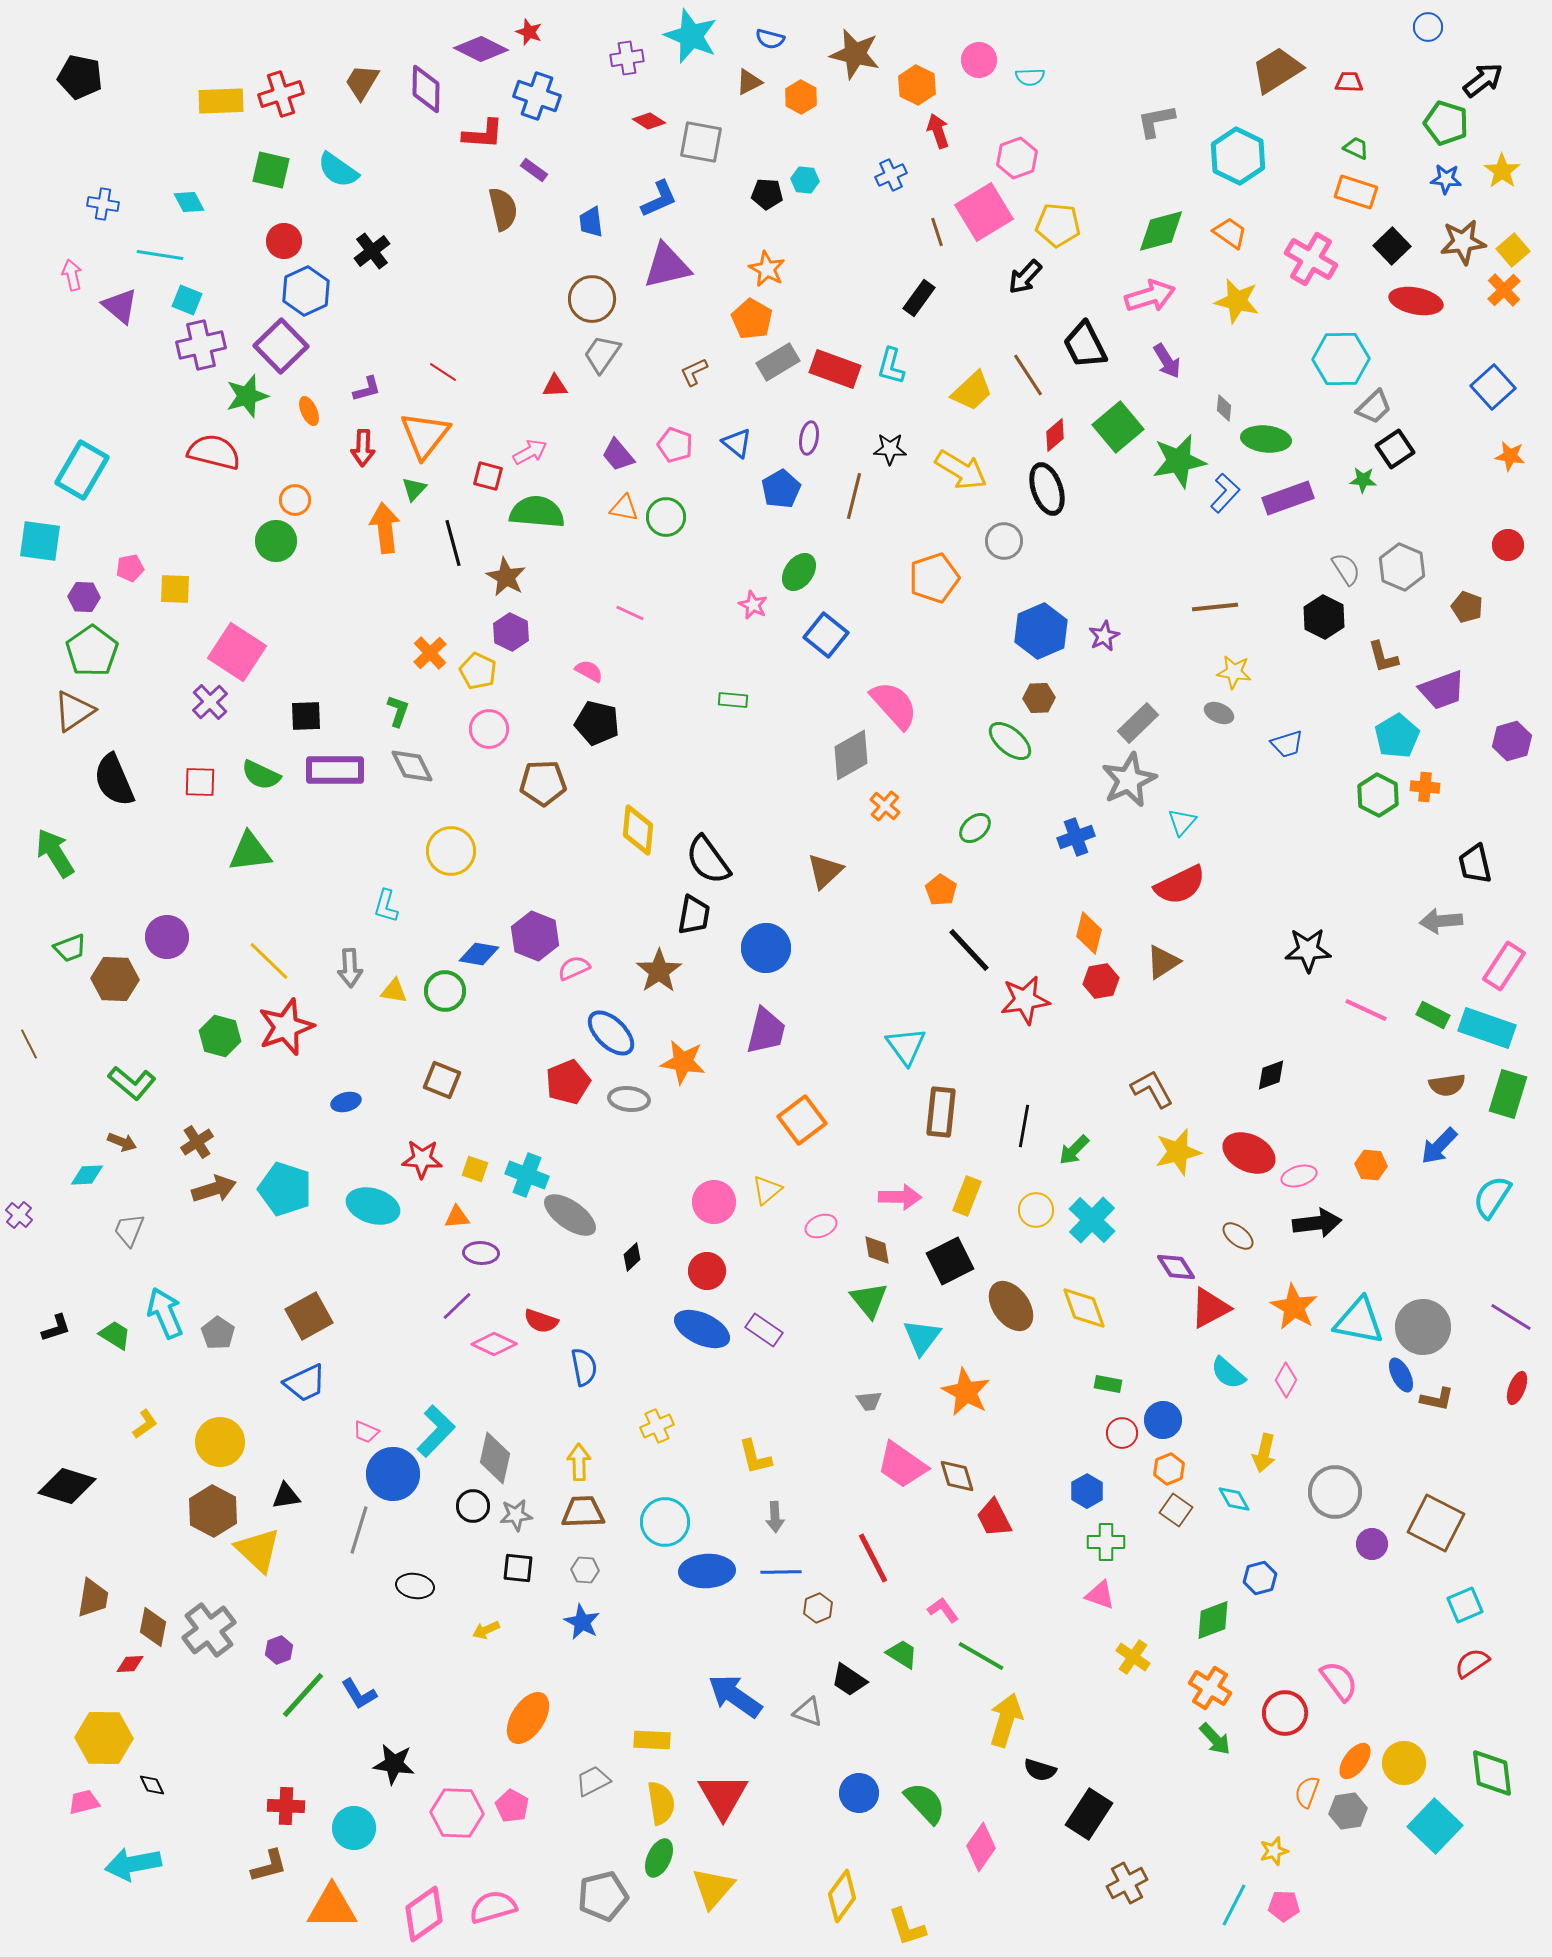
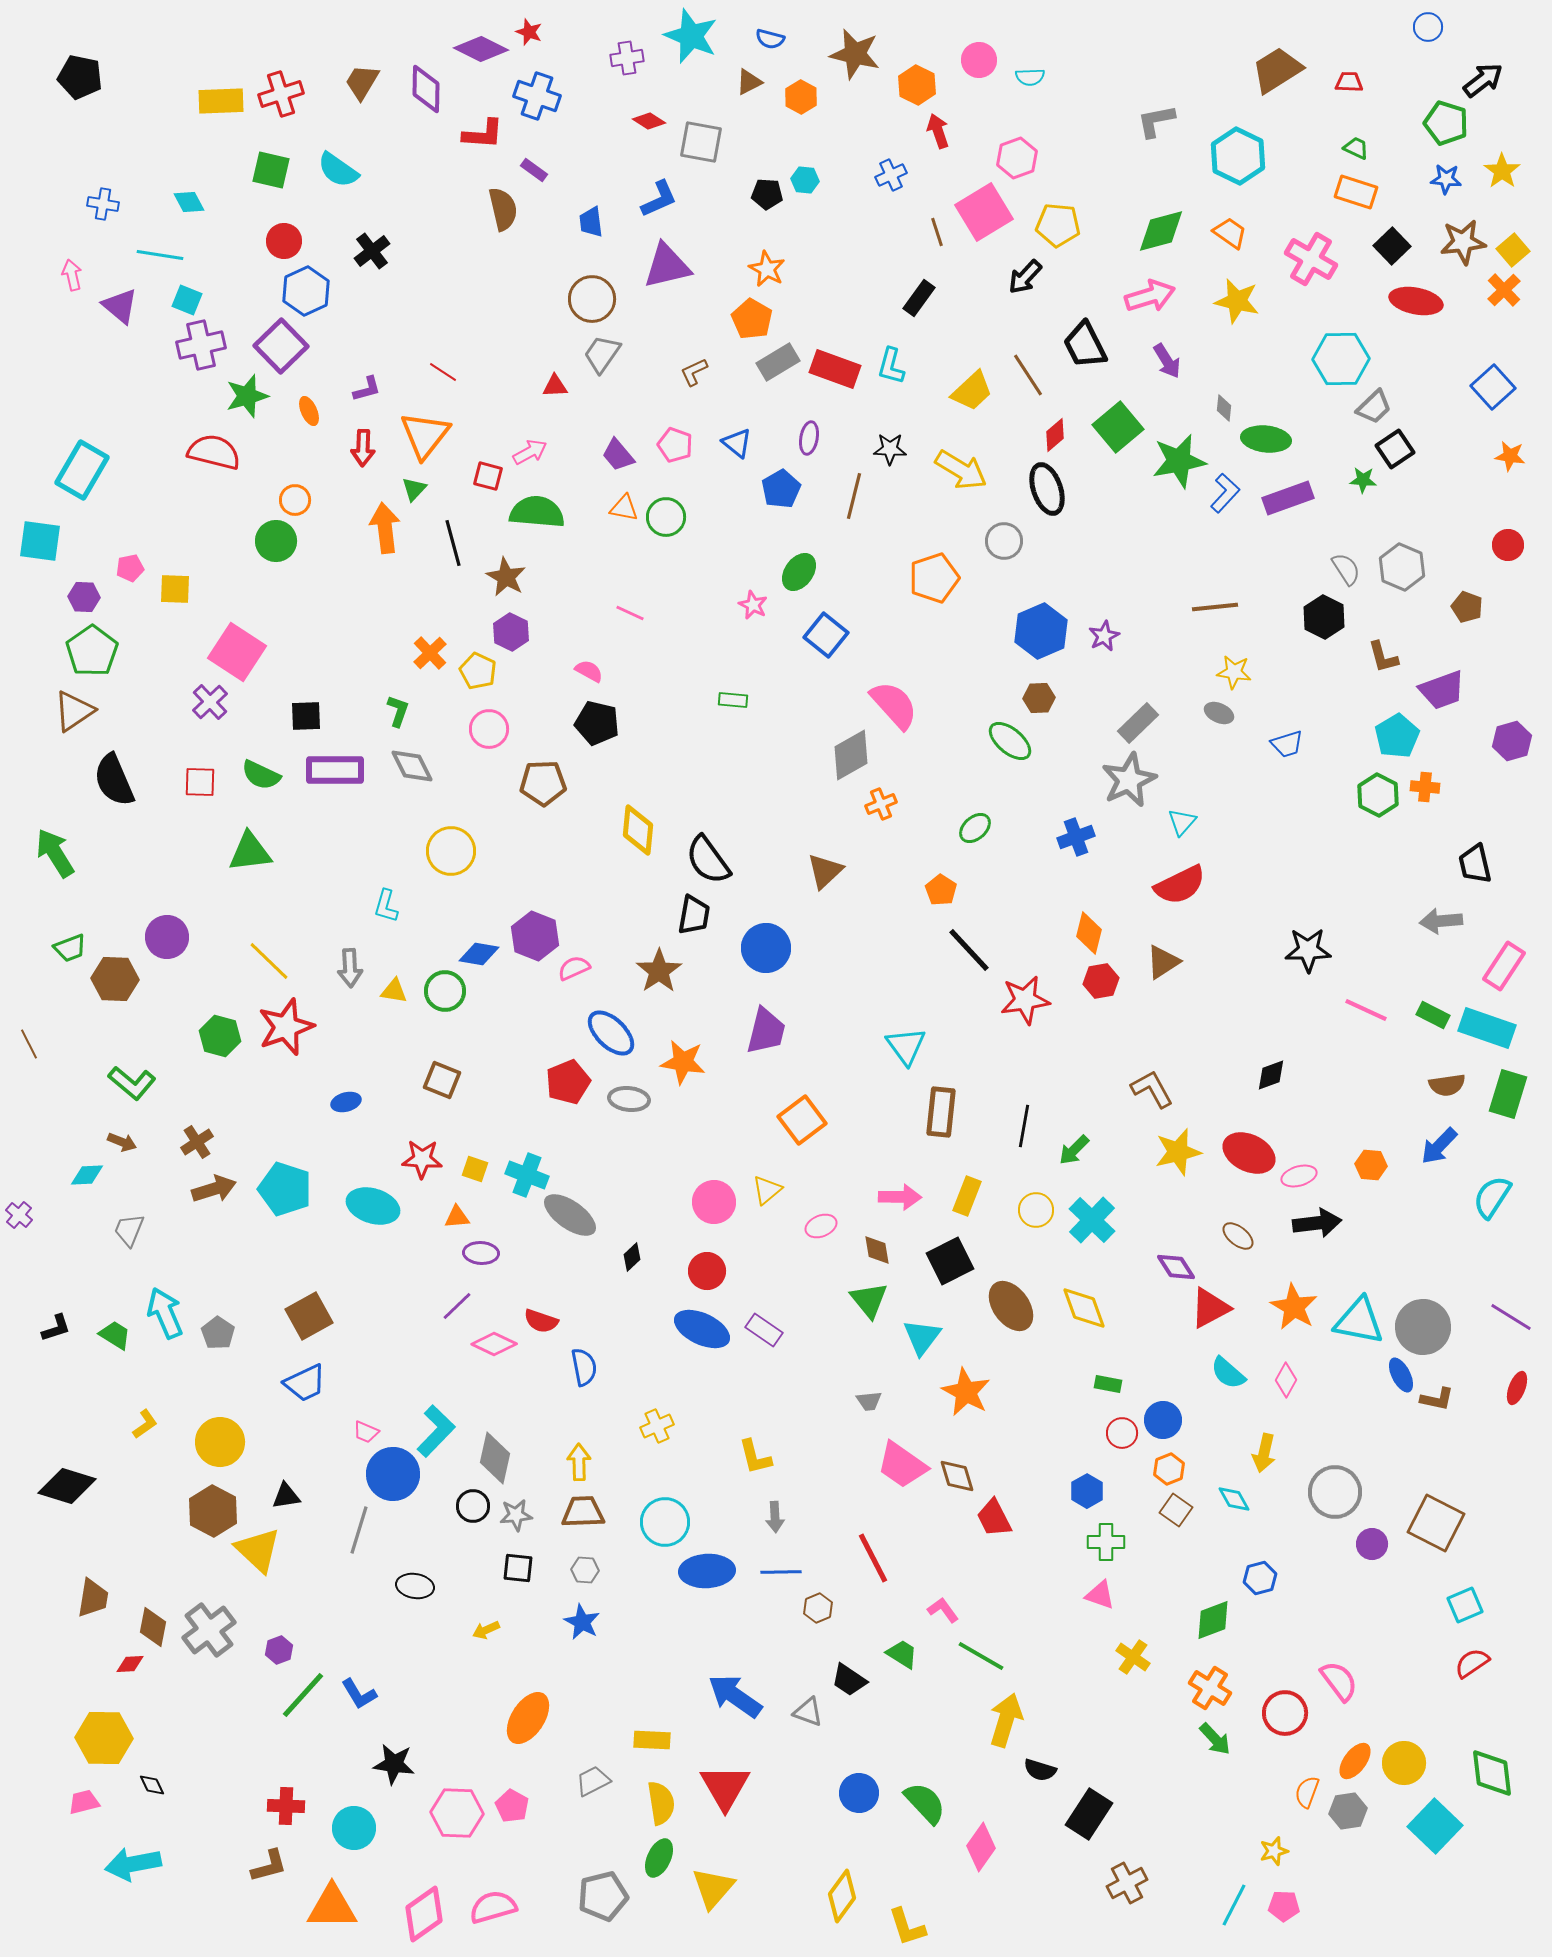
orange cross at (885, 806): moved 4 px left, 2 px up; rotated 28 degrees clockwise
red triangle at (723, 1796): moved 2 px right, 9 px up
